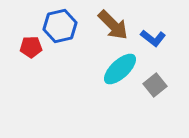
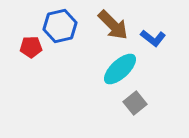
gray square: moved 20 px left, 18 px down
